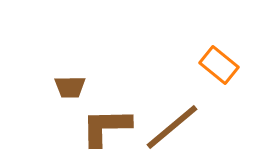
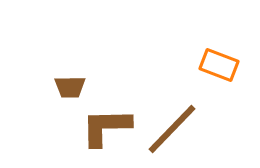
orange rectangle: rotated 18 degrees counterclockwise
brown line: moved 2 px down; rotated 6 degrees counterclockwise
